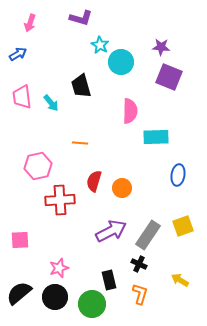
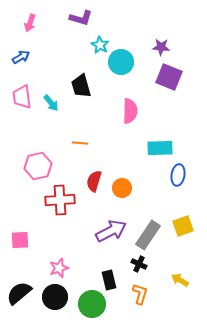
blue arrow: moved 3 px right, 3 px down
cyan rectangle: moved 4 px right, 11 px down
